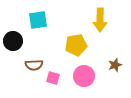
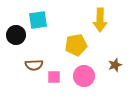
black circle: moved 3 px right, 6 px up
pink square: moved 1 px right, 1 px up; rotated 16 degrees counterclockwise
